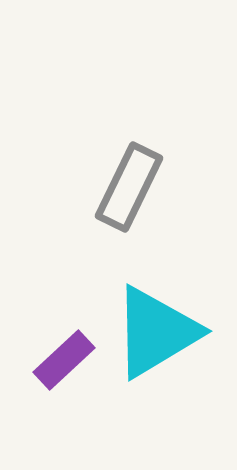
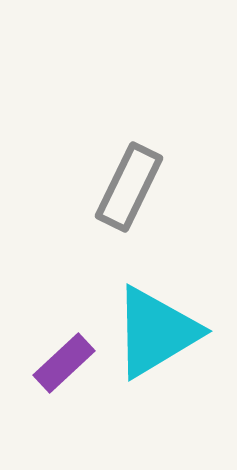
purple rectangle: moved 3 px down
